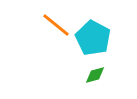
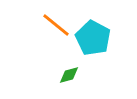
green diamond: moved 26 px left
